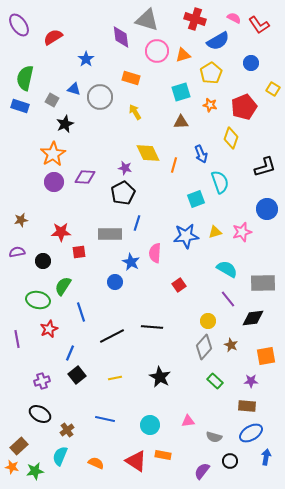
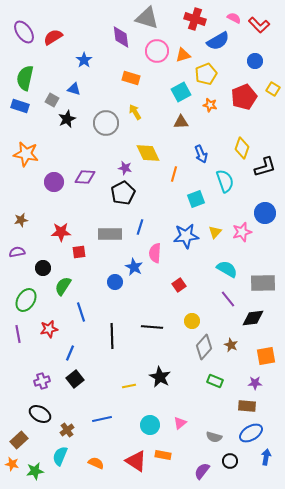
gray triangle at (147, 20): moved 2 px up
purple ellipse at (19, 25): moved 5 px right, 7 px down
red L-shape at (259, 25): rotated 10 degrees counterclockwise
blue star at (86, 59): moved 2 px left, 1 px down
blue circle at (251, 63): moved 4 px right, 2 px up
yellow pentagon at (211, 73): moved 5 px left, 1 px down; rotated 10 degrees clockwise
cyan square at (181, 92): rotated 12 degrees counterclockwise
gray circle at (100, 97): moved 6 px right, 26 px down
red pentagon at (244, 107): moved 10 px up
black star at (65, 124): moved 2 px right, 5 px up
yellow diamond at (231, 138): moved 11 px right, 10 px down
orange star at (53, 154): moved 27 px left; rotated 30 degrees counterclockwise
orange line at (174, 165): moved 9 px down
cyan semicircle at (220, 182): moved 5 px right, 1 px up
blue circle at (267, 209): moved 2 px left, 4 px down
blue line at (137, 223): moved 3 px right, 4 px down
yellow triangle at (215, 232): rotated 32 degrees counterclockwise
black circle at (43, 261): moved 7 px down
blue star at (131, 262): moved 3 px right, 5 px down
green ellipse at (38, 300): moved 12 px left; rotated 70 degrees counterclockwise
yellow circle at (208, 321): moved 16 px left
red star at (49, 329): rotated 12 degrees clockwise
black line at (112, 336): rotated 65 degrees counterclockwise
purple line at (17, 339): moved 1 px right, 5 px up
black square at (77, 375): moved 2 px left, 4 px down
yellow line at (115, 378): moved 14 px right, 8 px down
green rectangle at (215, 381): rotated 21 degrees counterclockwise
purple star at (251, 381): moved 4 px right, 2 px down
blue line at (105, 419): moved 3 px left; rotated 24 degrees counterclockwise
pink triangle at (188, 421): moved 8 px left, 2 px down; rotated 32 degrees counterclockwise
brown rectangle at (19, 446): moved 6 px up
orange star at (12, 467): moved 3 px up
